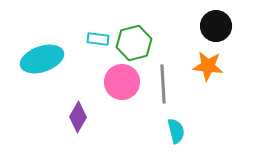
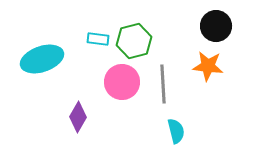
green hexagon: moved 2 px up
